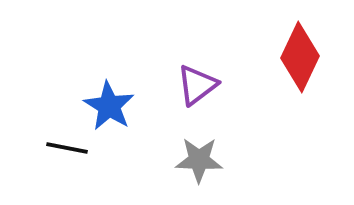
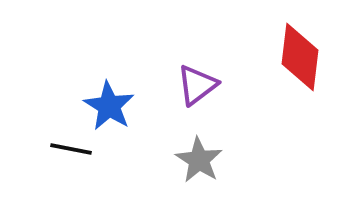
red diamond: rotated 18 degrees counterclockwise
black line: moved 4 px right, 1 px down
gray star: rotated 30 degrees clockwise
